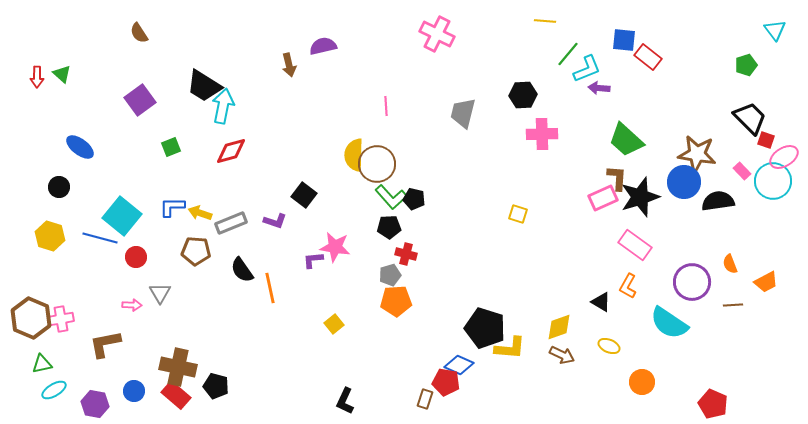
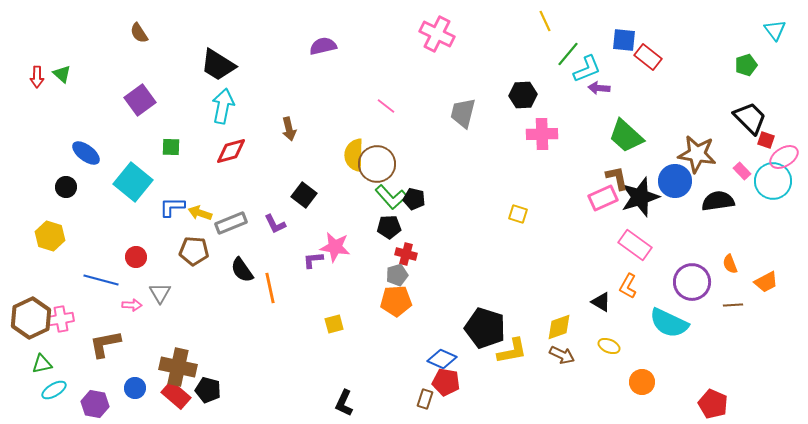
yellow line at (545, 21): rotated 60 degrees clockwise
brown arrow at (289, 65): moved 64 px down
black trapezoid at (204, 86): moved 14 px right, 21 px up
pink line at (386, 106): rotated 48 degrees counterclockwise
green trapezoid at (626, 140): moved 4 px up
blue ellipse at (80, 147): moved 6 px right, 6 px down
green square at (171, 147): rotated 24 degrees clockwise
brown L-shape at (617, 178): rotated 16 degrees counterclockwise
blue circle at (684, 182): moved 9 px left, 1 px up
black circle at (59, 187): moved 7 px right
cyan square at (122, 216): moved 11 px right, 34 px up
purple L-shape at (275, 221): moved 3 px down; rotated 45 degrees clockwise
blue line at (100, 238): moved 1 px right, 42 px down
brown pentagon at (196, 251): moved 2 px left
gray pentagon at (390, 275): moved 7 px right
brown hexagon at (31, 318): rotated 12 degrees clockwise
cyan semicircle at (669, 323): rotated 9 degrees counterclockwise
yellow square at (334, 324): rotated 24 degrees clockwise
yellow L-shape at (510, 348): moved 2 px right, 3 px down; rotated 16 degrees counterclockwise
blue diamond at (459, 365): moved 17 px left, 6 px up
black pentagon at (216, 386): moved 8 px left, 4 px down
blue circle at (134, 391): moved 1 px right, 3 px up
black L-shape at (345, 401): moved 1 px left, 2 px down
